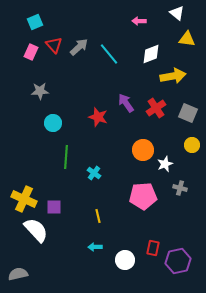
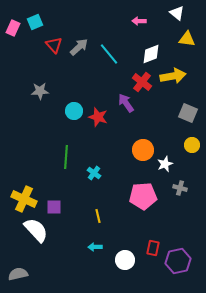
pink rectangle: moved 18 px left, 24 px up
red cross: moved 14 px left, 26 px up; rotated 18 degrees counterclockwise
cyan circle: moved 21 px right, 12 px up
